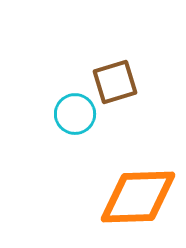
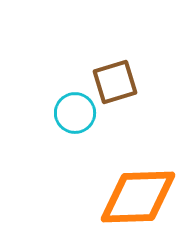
cyan circle: moved 1 px up
